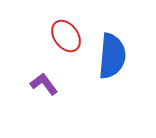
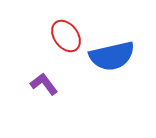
blue semicircle: rotated 72 degrees clockwise
